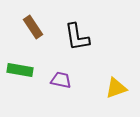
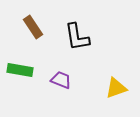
purple trapezoid: rotated 10 degrees clockwise
